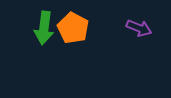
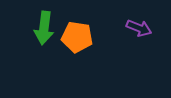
orange pentagon: moved 4 px right, 9 px down; rotated 20 degrees counterclockwise
